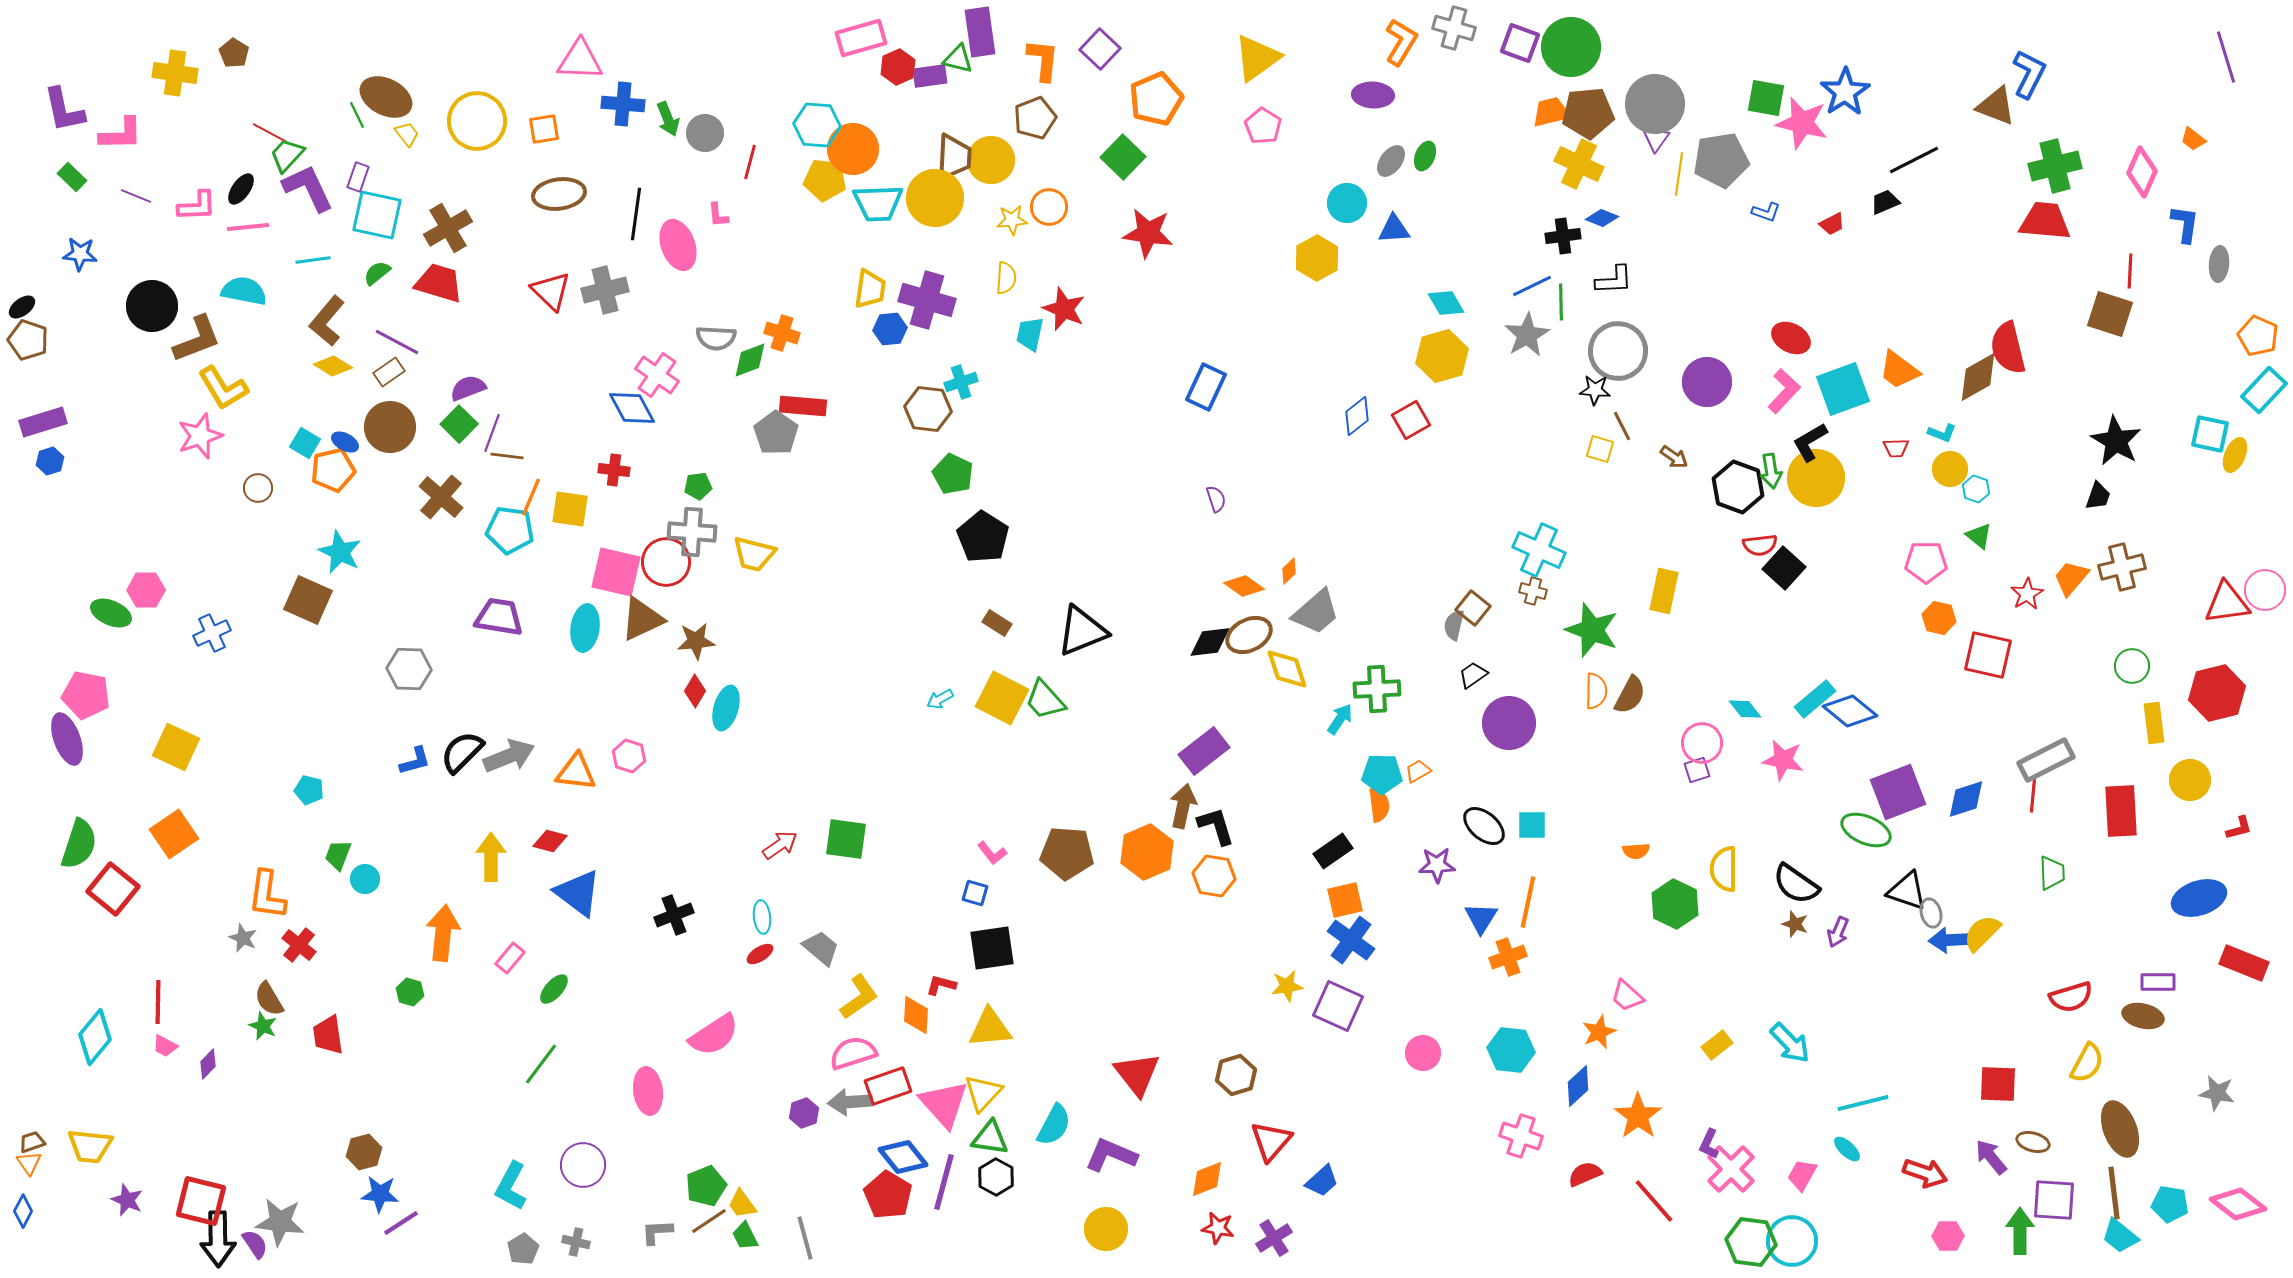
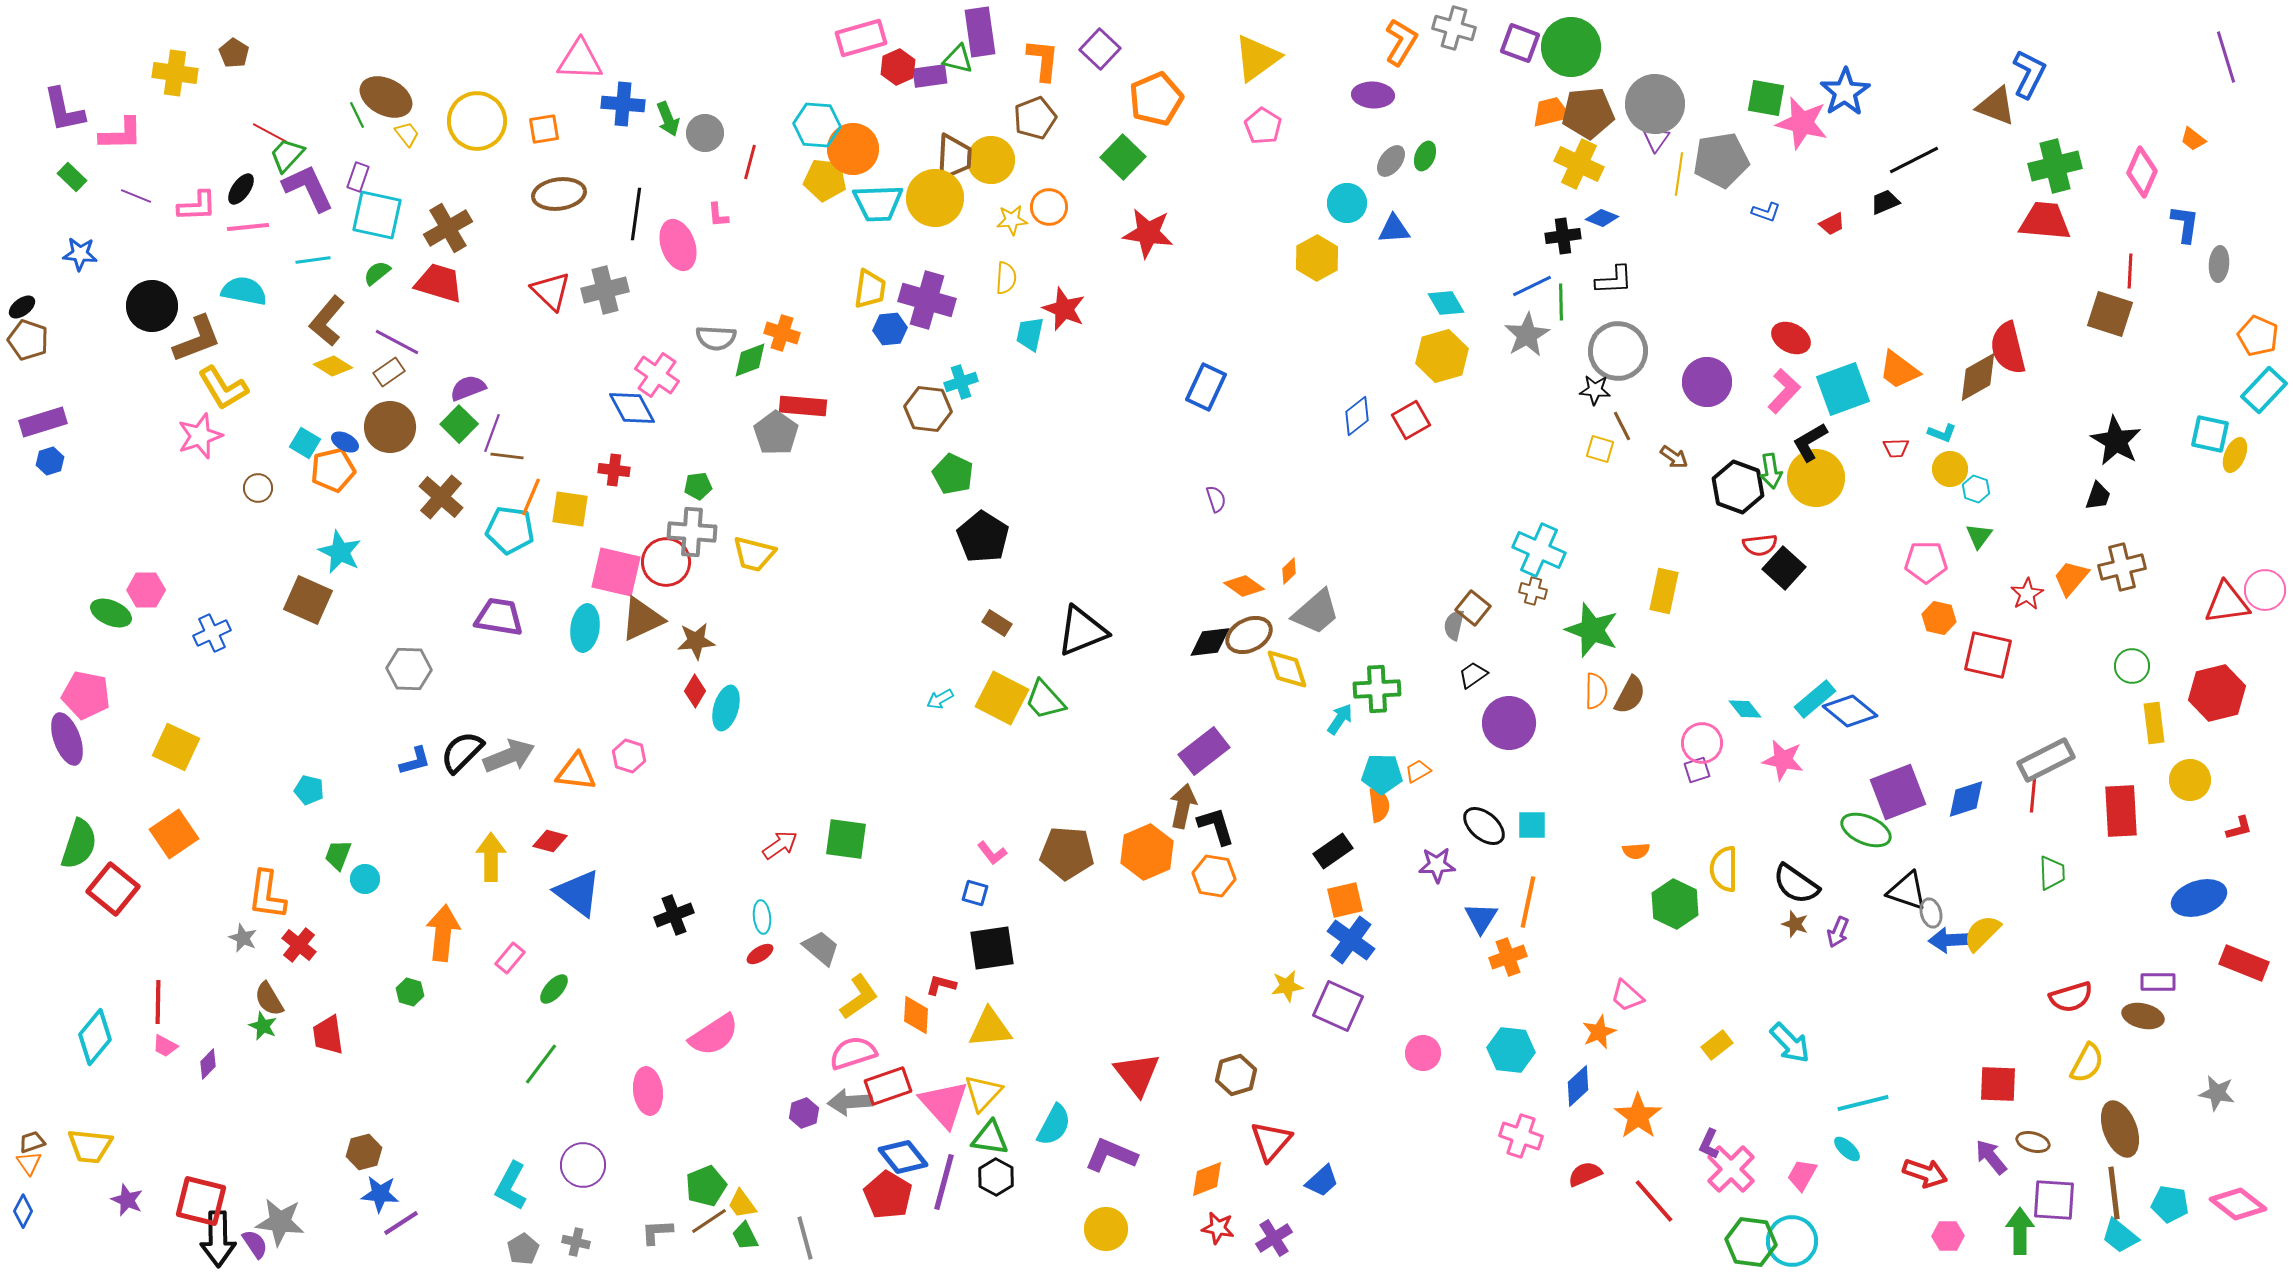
green triangle at (1979, 536): rotated 28 degrees clockwise
